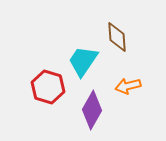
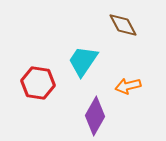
brown diamond: moved 6 px right, 12 px up; rotated 24 degrees counterclockwise
red hexagon: moved 10 px left, 4 px up; rotated 8 degrees counterclockwise
purple diamond: moved 3 px right, 6 px down
